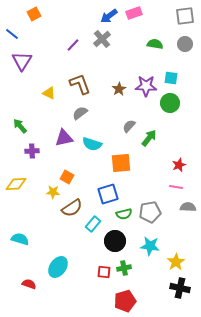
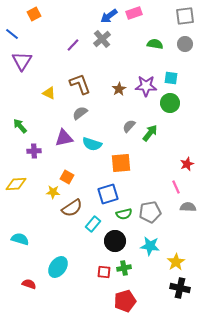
green arrow at (149, 138): moved 1 px right, 5 px up
purple cross at (32, 151): moved 2 px right
red star at (179, 165): moved 8 px right, 1 px up
pink line at (176, 187): rotated 56 degrees clockwise
